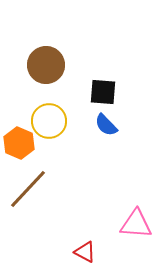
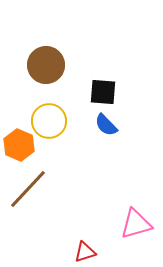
orange hexagon: moved 2 px down
pink triangle: rotated 20 degrees counterclockwise
red triangle: rotated 45 degrees counterclockwise
